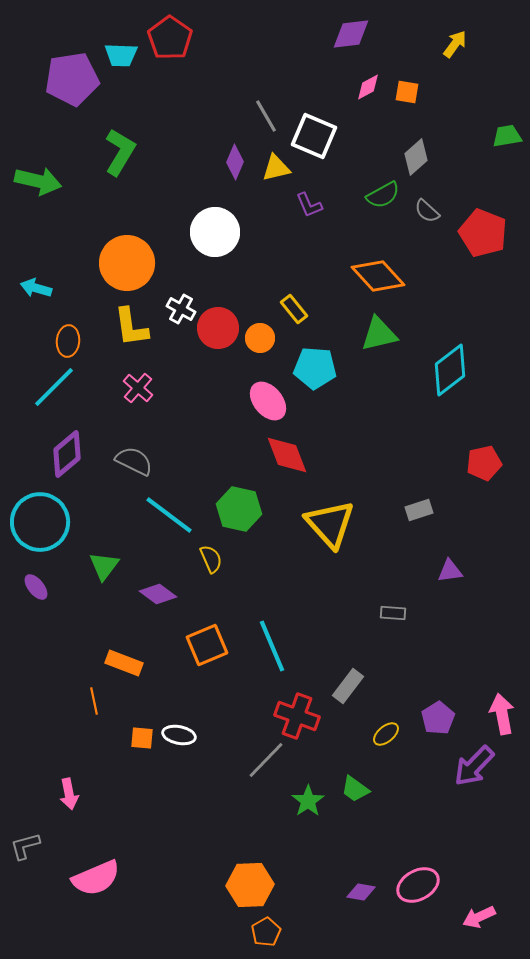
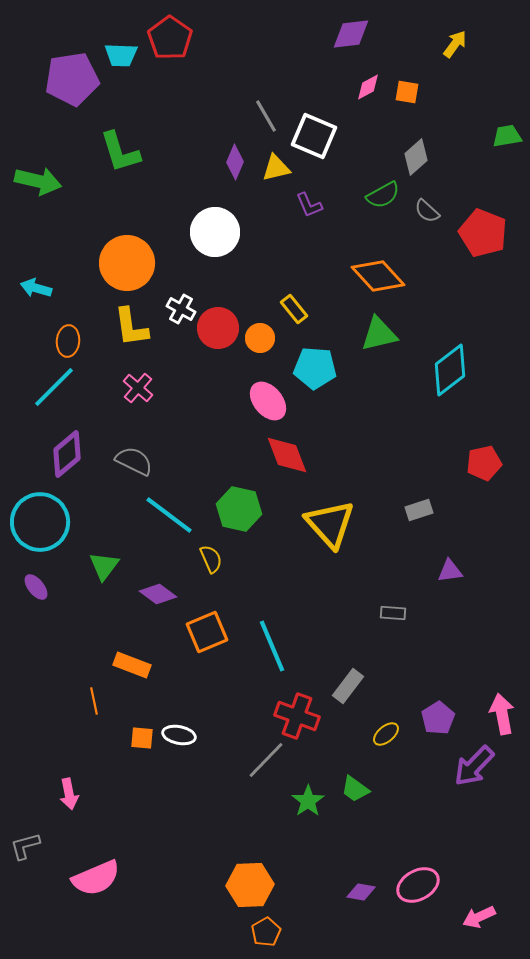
green L-shape at (120, 152): rotated 132 degrees clockwise
orange square at (207, 645): moved 13 px up
orange rectangle at (124, 663): moved 8 px right, 2 px down
